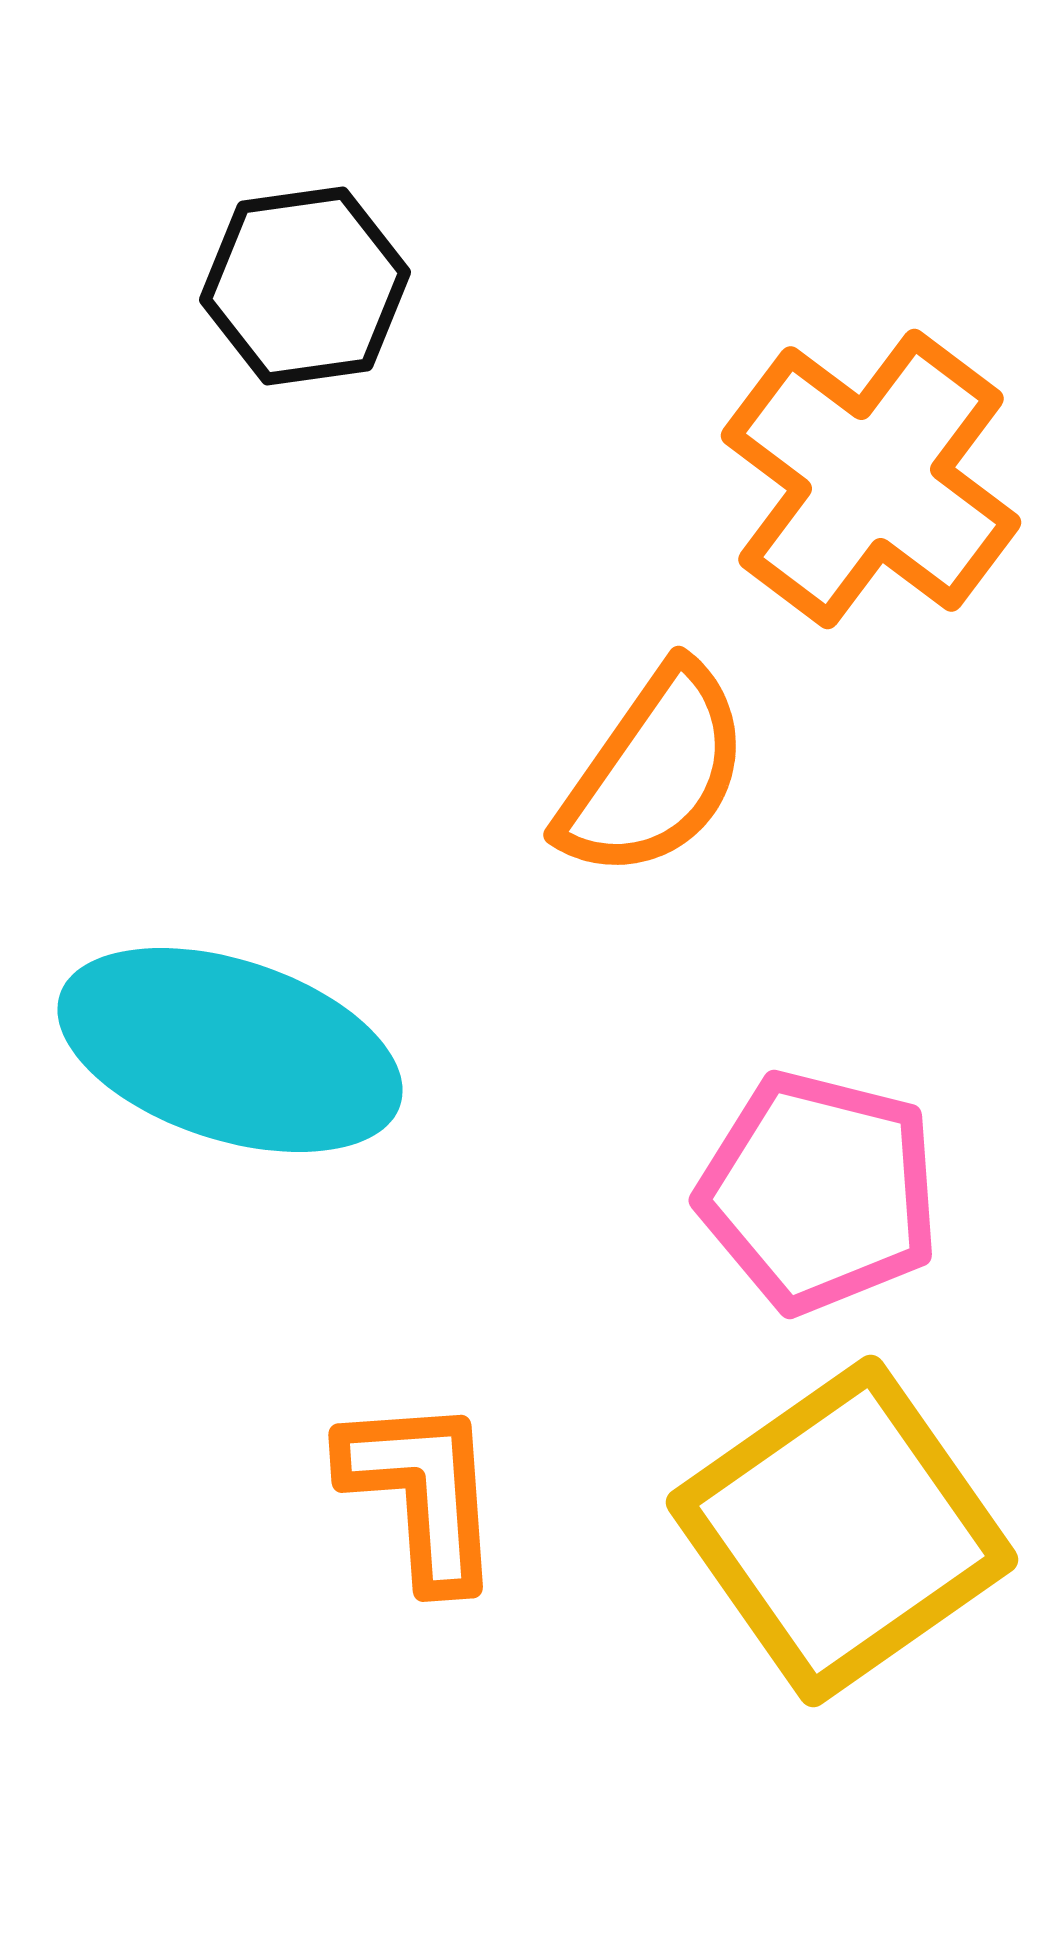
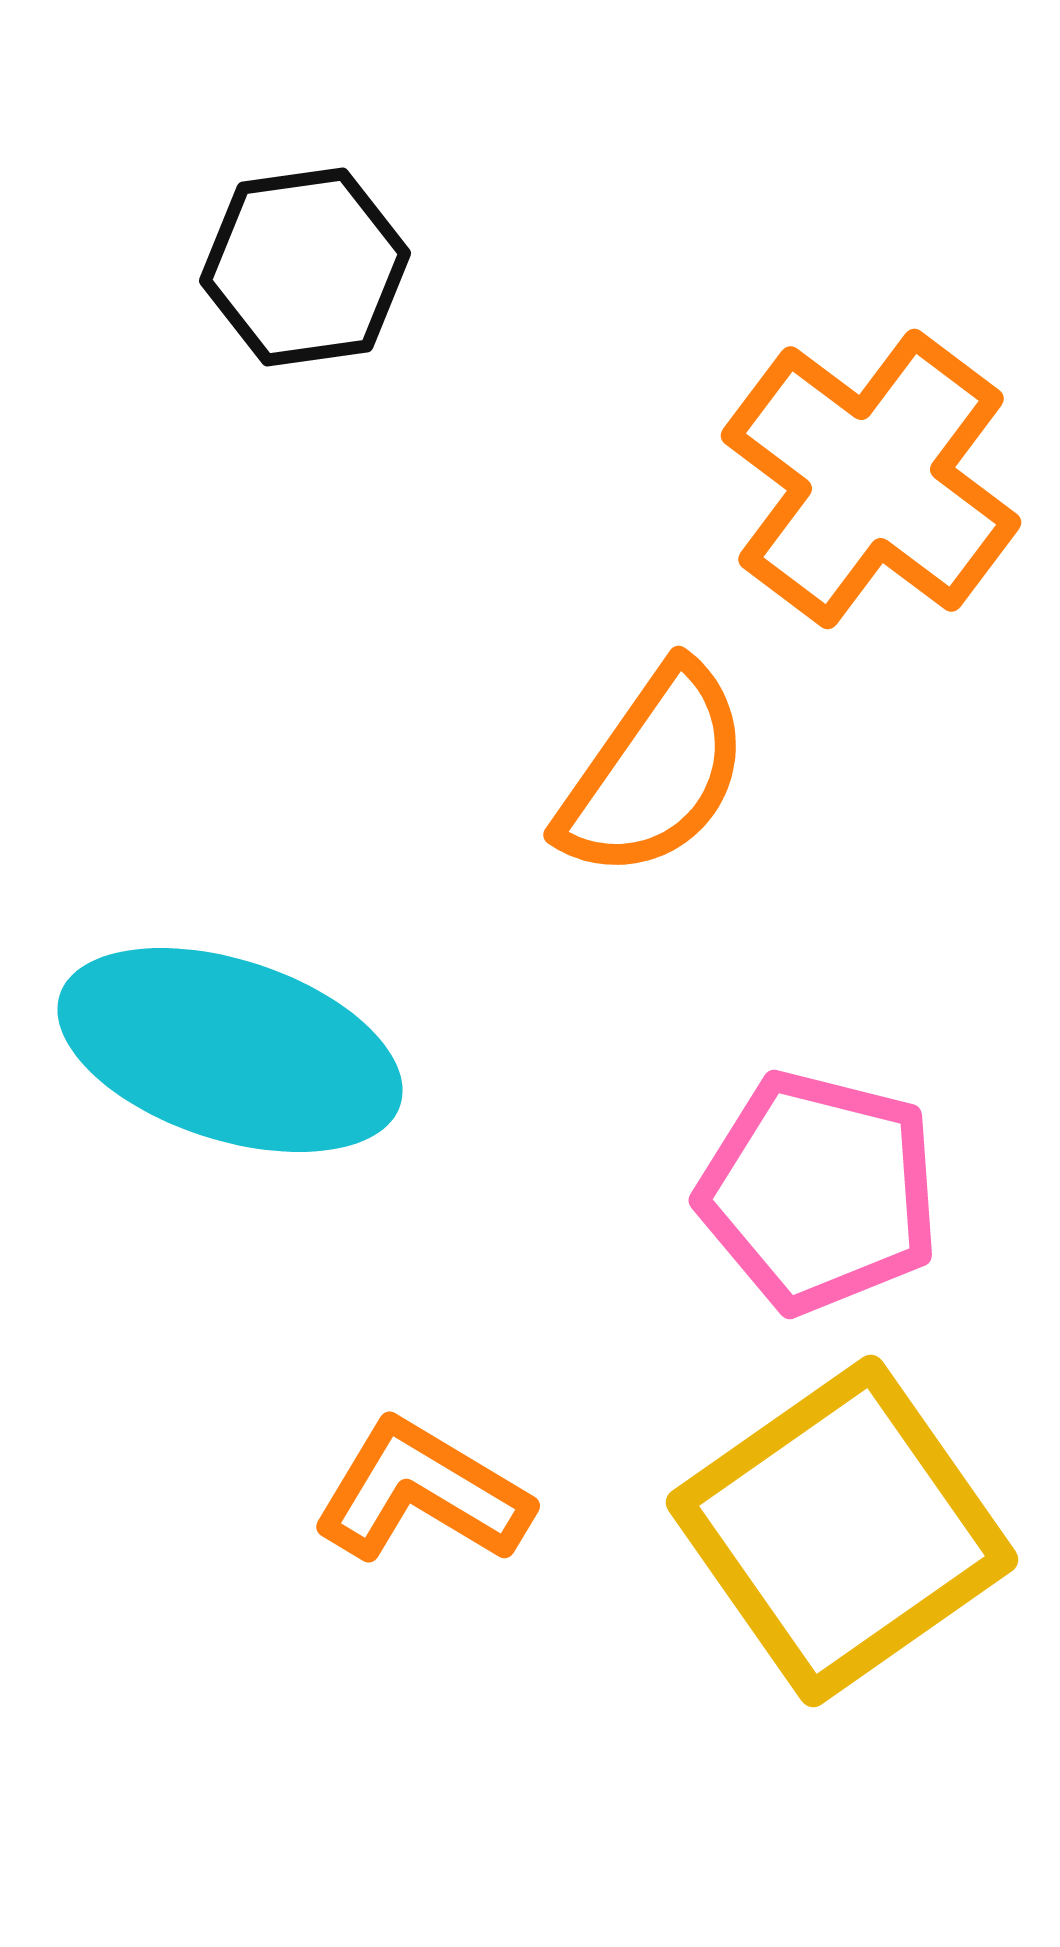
black hexagon: moved 19 px up
orange L-shape: rotated 55 degrees counterclockwise
